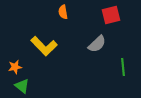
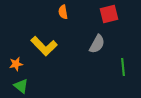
red square: moved 2 px left, 1 px up
gray semicircle: rotated 18 degrees counterclockwise
orange star: moved 1 px right, 3 px up
green triangle: moved 1 px left
